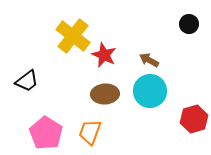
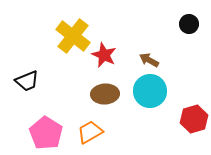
black trapezoid: rotated 15 degrees clockwise
orange trapezoid: rotated 40 degrees clockwise
